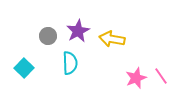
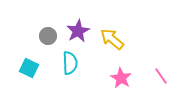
yellow arrow: rotated 30 degrees clockwise
cyan square: moved 5 px right; rotated 18 degrees counterclockwise
pink star: moved 15 px left; rotated 20 degrees counterclockwise
